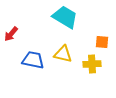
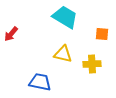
orange square: moved 8 px up
blue trapezoid: moved 7 px right, 22 px down
